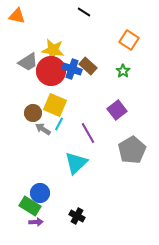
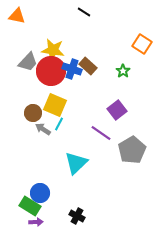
orange square: moved 13 px right, 4 px down
gray trapezoid: rotated 15 degrees counterclockwise
purple line: moved 13 px right; rotated 25 degrees counterclockwise
